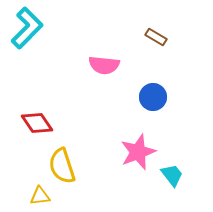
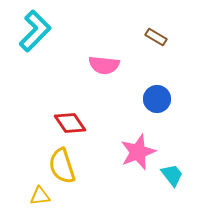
cyan L-shape: moved 8 px right, 3 px down
blue circle: moved 4 px right, 2 px down
red diamond: moved 33 px right
